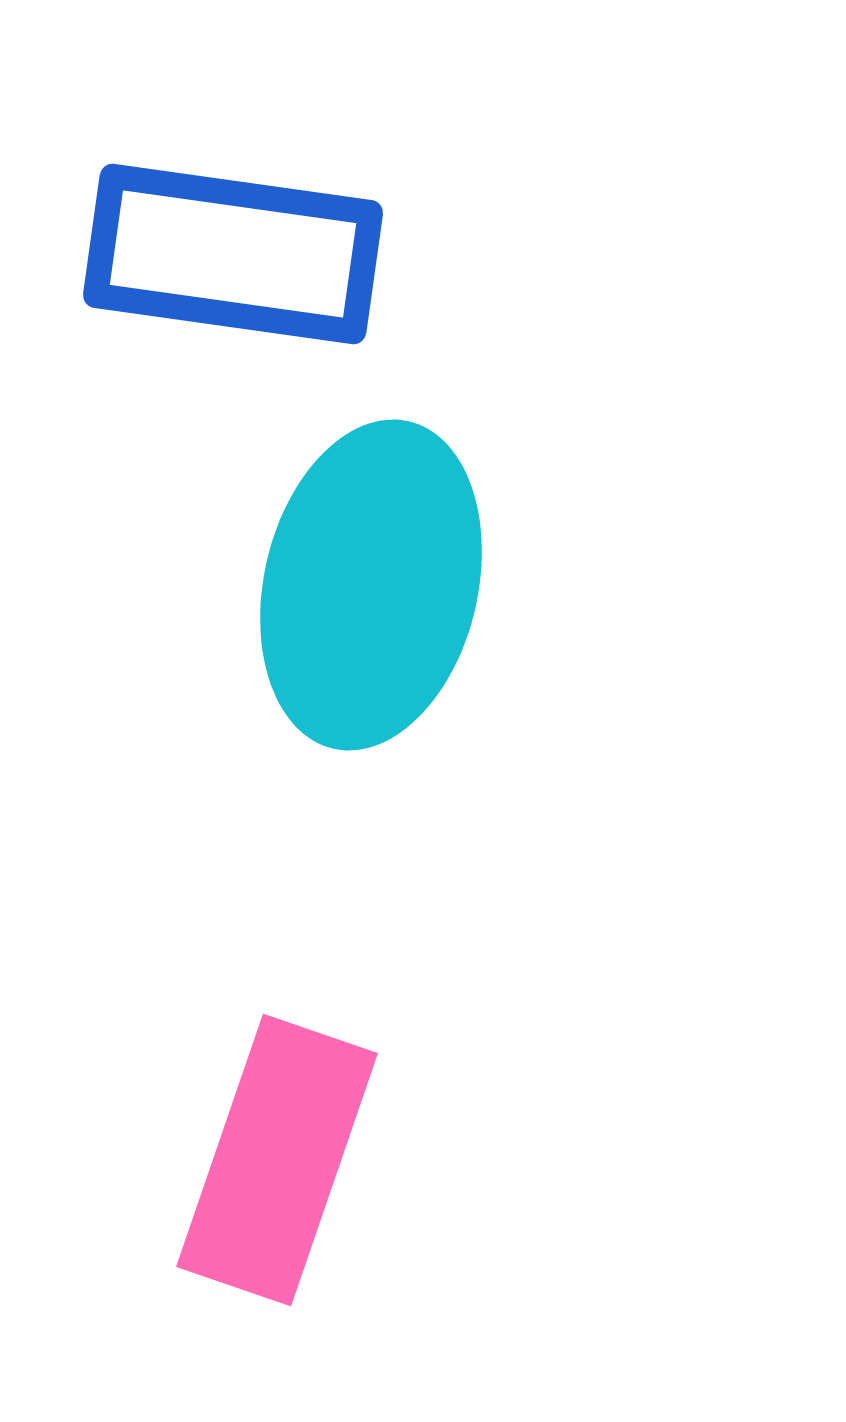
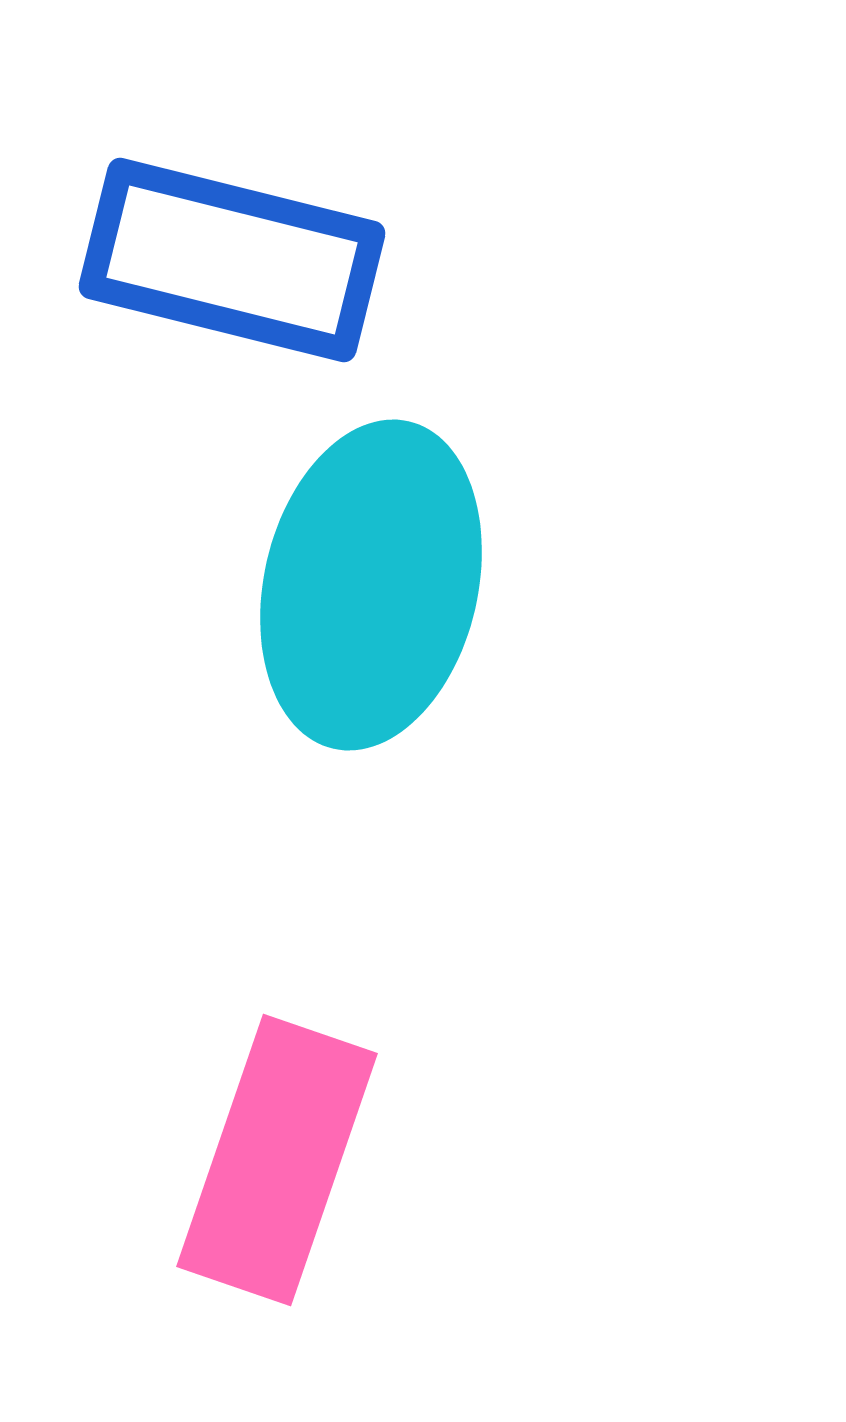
blue rectangle: moved 1 px left, 6 px down; rotated 6 degrees clockwise
